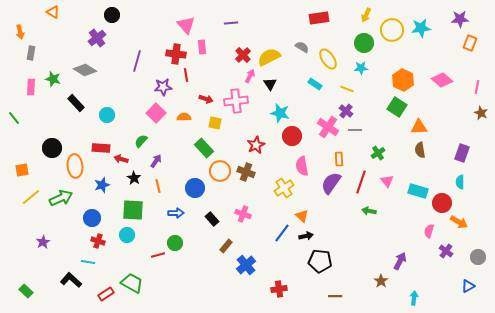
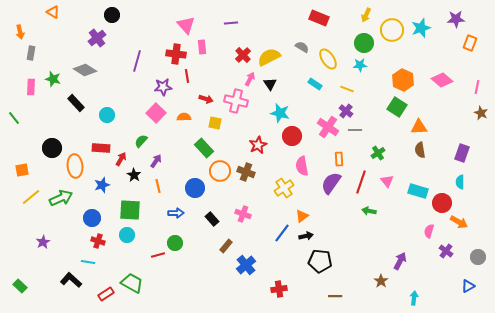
red rectangle at (319, 18): rotated 30 degrees clockwise
purple star at (460, 19): moved 4 px left
cyan star at (421, 28): rotated 12 degrees counterclockwise
cyan star at (361, 68): moved 1 px left, 3 px up
red line at (186, 75): moved 1 px right, 1 px down
pink arrow at (250, 76): moved 3 px down
pink cross at (236, 101): rotated 20 degrees clockwise
red star at (256, 145): moved 2 px right
red arrow at (121, 159): rotated 104 degrees clockwise
black star at (134, 178): moved 3 px up
green square at (133, 210): moved 3 px left
orange triangle at (302, 216): rotated 40 degrees clockwise
green rectangle at (26, 291): moved 6 px left, 5 px up
